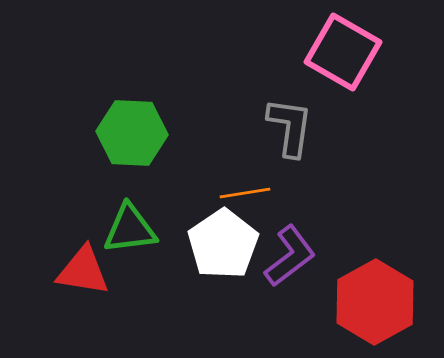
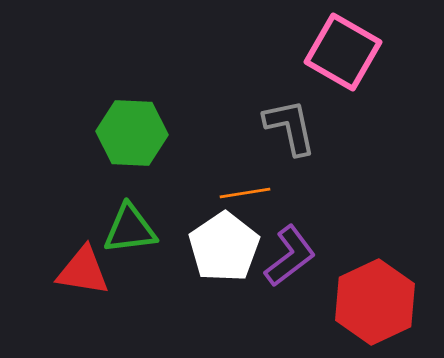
gray L-shape: rotated 20 degrees counterclockwise
white pentagon: moved 1 px right, 3 px down
red hexagon: rotated 4 degrees clockwise
